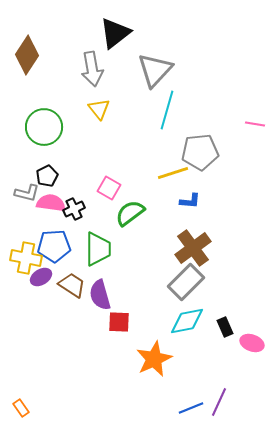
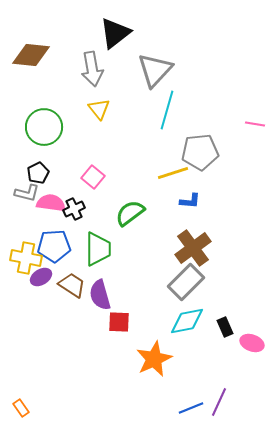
brown diamond: moved 4 px right; rotated 63 degrees clockwise
black pentagon: moved 9 px left, 3 px up
pink square: moved 16 px left, 11 px up; rotated 10 degrees clockwise
